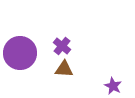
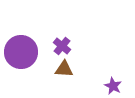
purple circle: moved 1 px right, 1 px up
